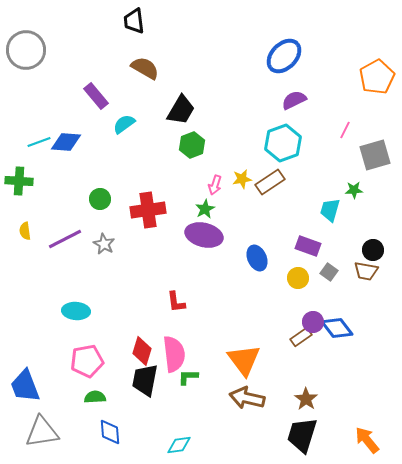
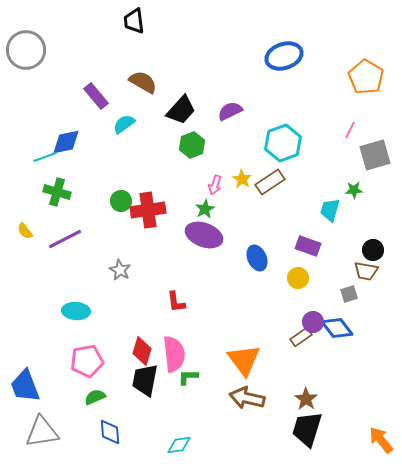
blue ellipse at (284, 56): rotated 27 degrees clockwise
brown semicircle at (145, 68): moved 2 px left, 14 px down
orange pentagon at (377, 77): moved 11 px left; rotated 12 degrees counterclockwise
purple semicircle at (294, 100): moved 64 px left, 11 px down
black trapezoid at (181, 110): rotated 12 degrees clockwise
pink line at (345, 130): moved 5 px right
cyan line at (39, 142): moved 6 px right, 15 px down
blue diamond at (66, 142): rotated 16 degrees counterclockwise
yellow star at (242, 179): rotated 30 degrees counterclockwise
green cross at (19, 181): moved 38 px right, 11 px down; rotated 12 degrees clockwise
green circle at (100, 199): moved 21 px right, 2 px down
yellow semicircle at (25, 231): rotated 30 degrees counterclockwise
purple ellipse at (204, 235): rotated 6 degrees clockwise
gray star at (104, 244): moved 16 px right, 26 px down
gray square at (329, 272): moved 20 px right, 22 px down; rotated 36 degrees clockwise
green semicircle at (95, 397): rotated 20 degrees counterclockwise
black trapezoid at (302, 435): moved 5 px right, 6 px up
orange arrow at (367, 440): moved 14 px right
